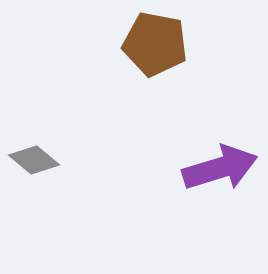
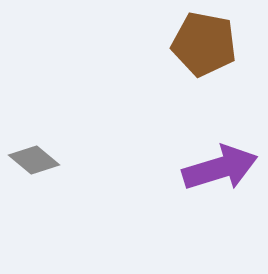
brown pentagon: moved 49 px right
